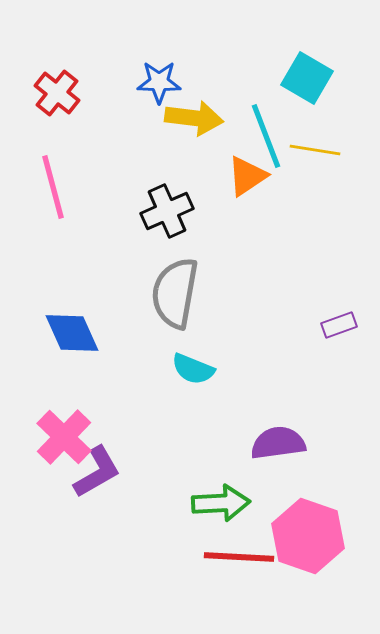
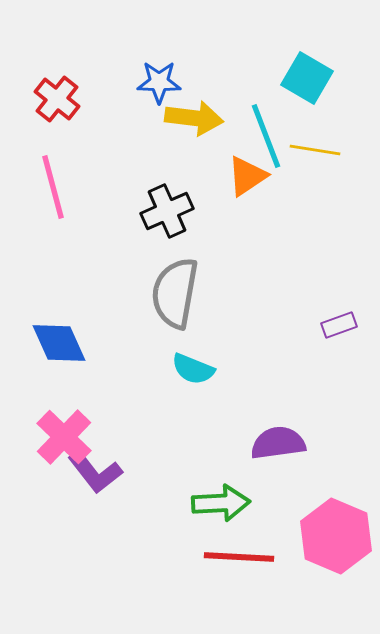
red cross: moved 6 px down
blue diamond: moved 13 px left, 10 px down
purple L-shape: moved 2 px left; rotated 82 degrees clockwise
pink hexagon: moved 28 px right; rotated 4 degrees clockwise
